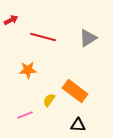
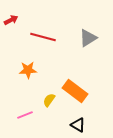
black triangle: rotated 28 degrees clockwise
